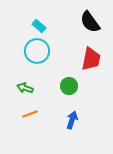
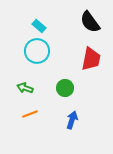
green circle: moved 4 px left, 2 px down
